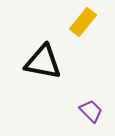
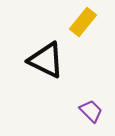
black triangle: moved 3 px right, 2 px up; rotated 15 degrees clockwise
